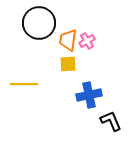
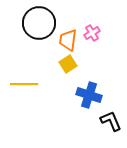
pink cross: moved 5 px right, 8 px up
yellow square: rotated 30 degrees counterclockwise
blue cross: rotated 30 degrees clockwise
